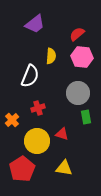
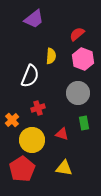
purple trapezoid: moved 1 px left, 5 px up
pink hexagon: moved 1 px right, 2 px down; rotated 15 degrees clockwise
green rectangle: moved 2 px left, 6 px down
yellow circle: moved 5 px left, 1 px up
